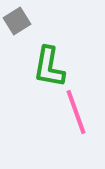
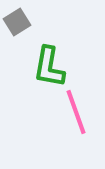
gray square: moved 1 px down
